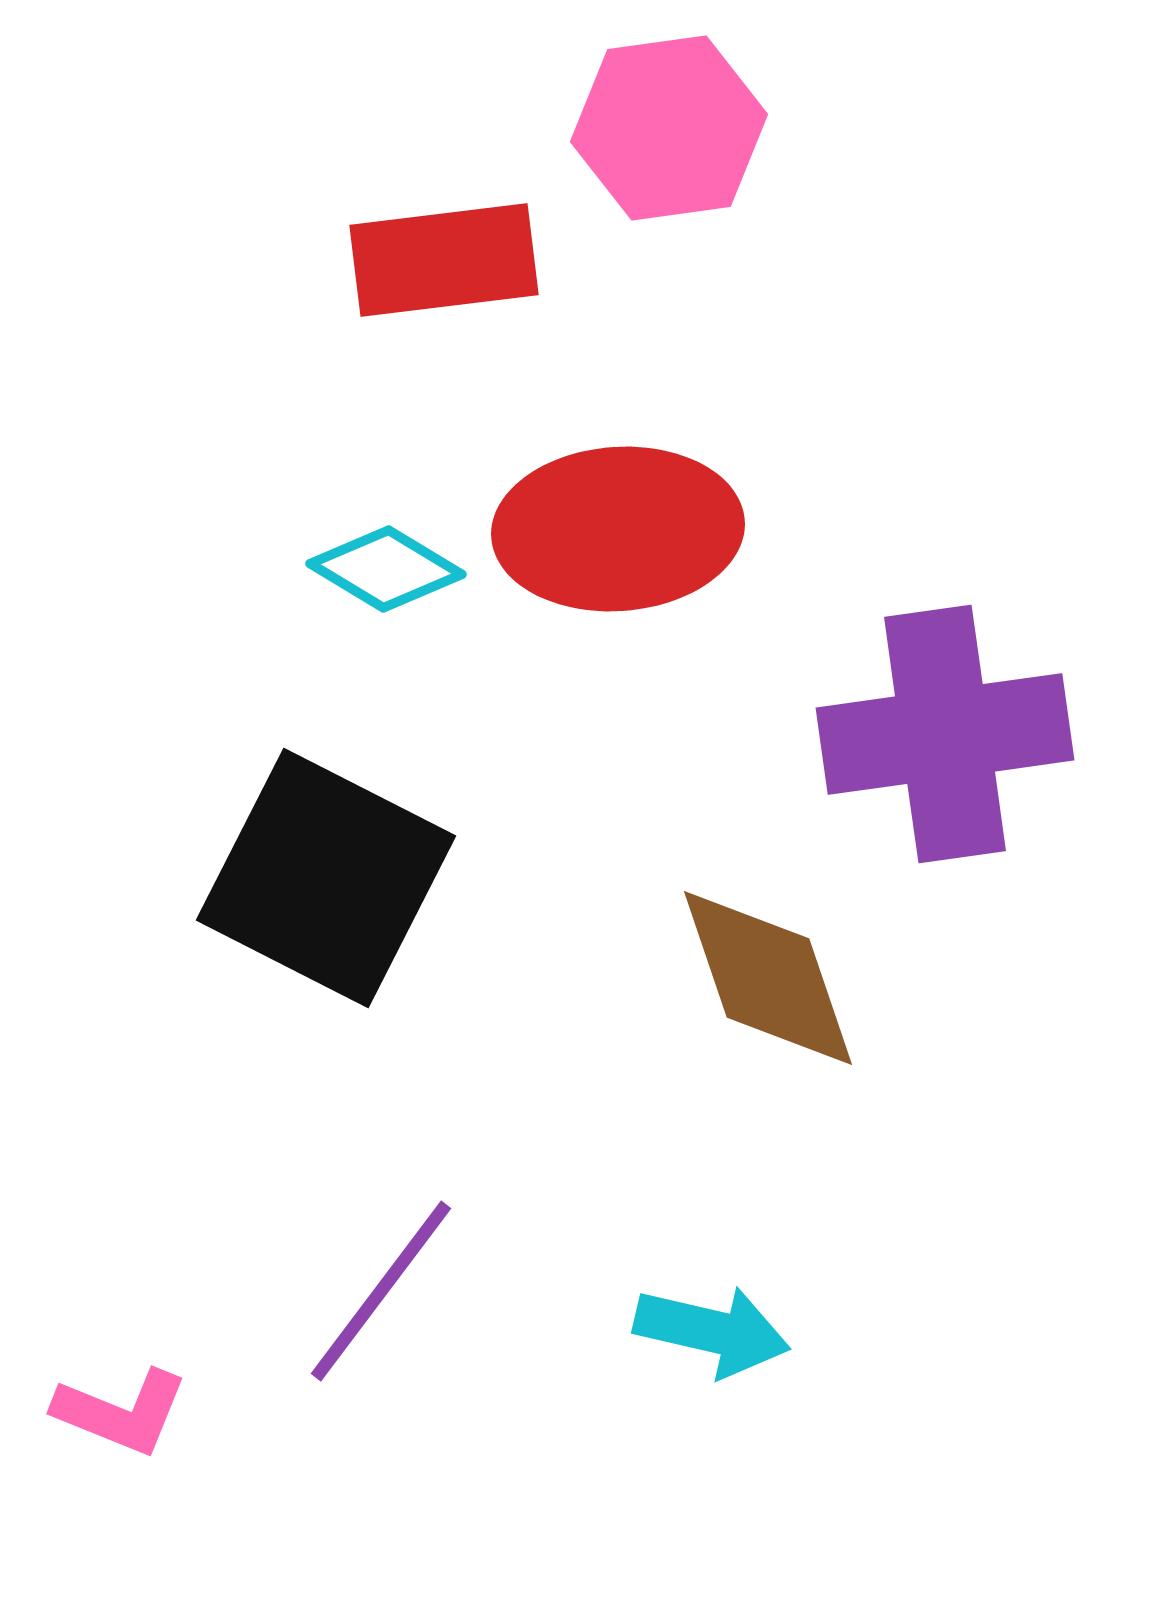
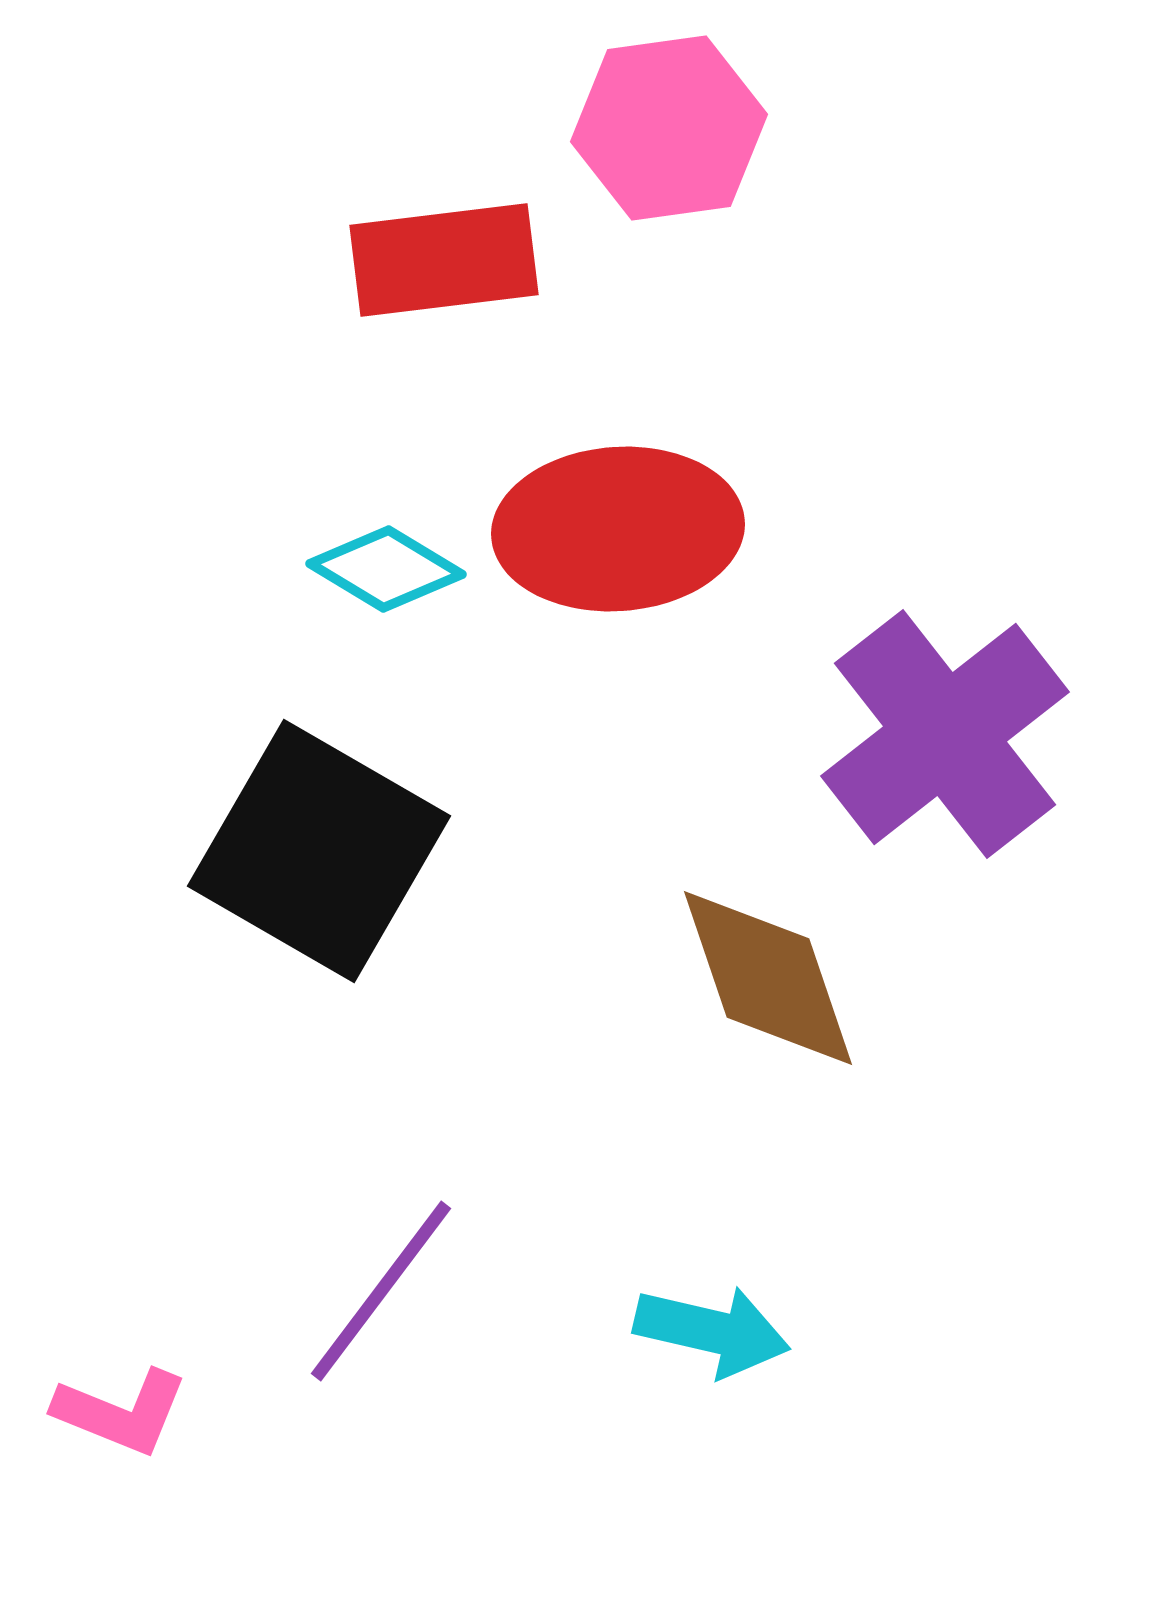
purple cross: rotated 30 degrees counterclockwise
black square: moved 7 px left, 27 px up; rotated 3 degrees clockwise
